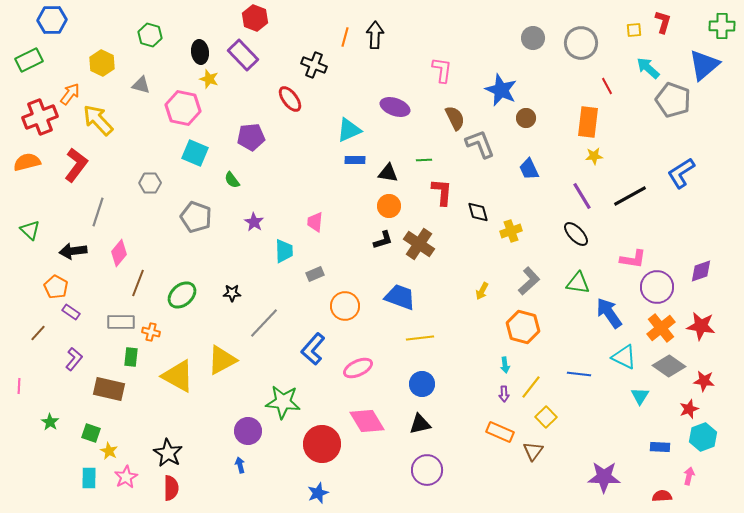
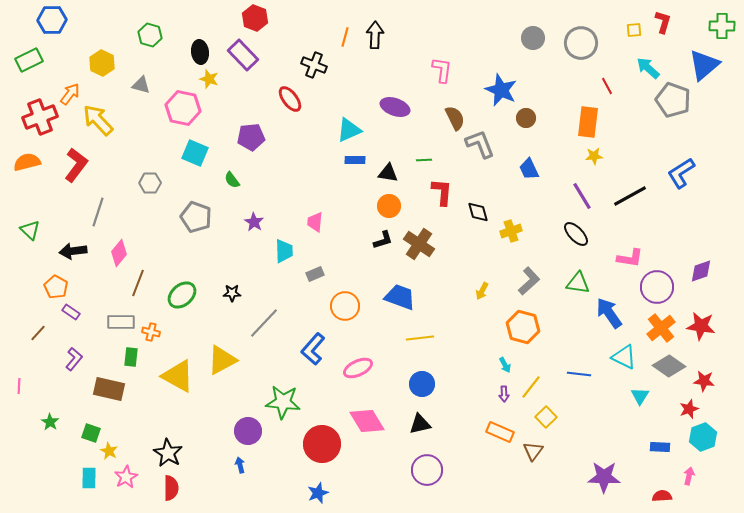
pink L-shape at (633, 259): moved 3 px left, 1 px up
cyan arrow at (505, 365): rotated 21 degrees counterclockwise
